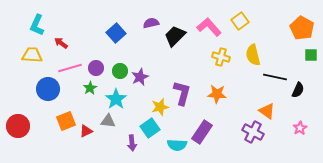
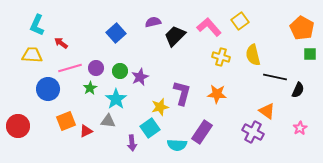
purple semicircle: moved 2 px right, 1 px up
green square: moved 1 px left, 1 px up
